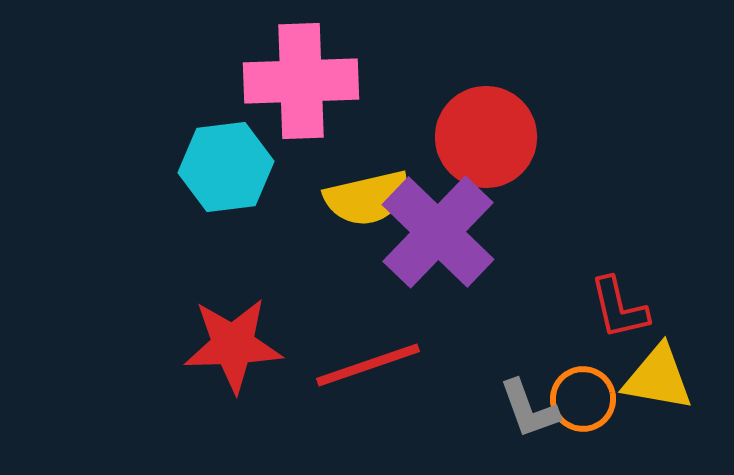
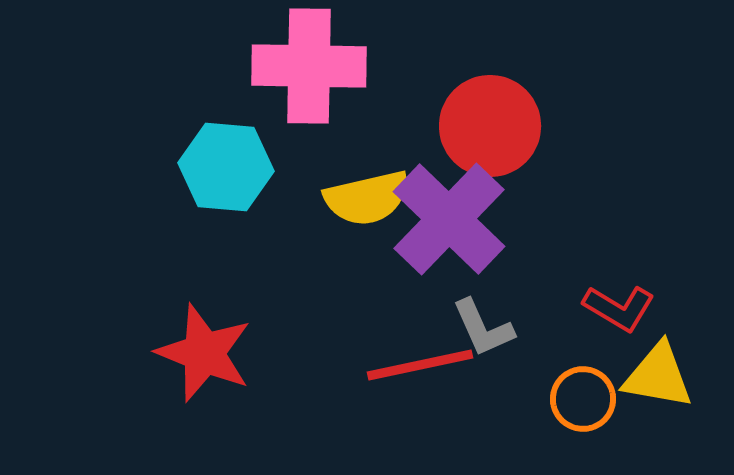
pink cross: moved 8 px right, 15 px up; rotated 3 degrees clockwise
red circle: moved 4 px right, 11 px up
cyan hexagon: rotated 12 degrees clockwise
purple cross: moved 11 px right, 13 px up
red L-shape: rotated 46 degrees counterclockwise
red star: moved 29 px left, 8 px down; rotated 24 degrees clockwise
red line: moved 52 px right; rotated 7 degrees clockwise
yellow triangle: moved 2 px up
gray L-shape: moved 46 px left, 81 px up; rotated 4 degrees counterclockwise
